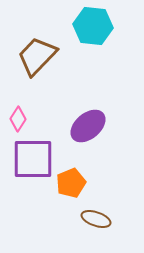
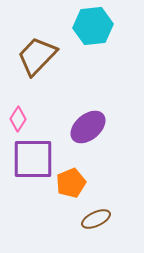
cyan hexagon: rotated 12 degrees counterclockwise
purple ellipse: moved 1 px down
brown ellipse: rotated 44 degrees counterclockwise
